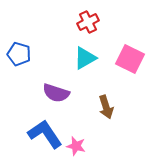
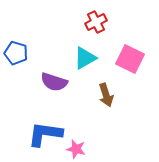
red cross: moved 8 px right
blue pentagon: moved 3 px left, 1 px up
purple semicircle: moved 2 px left, 11 px up
brown arrow: moved 12 px up
blue L-shape: rotated 48 degrees counterclockwise
pink star: moved 3 px down
